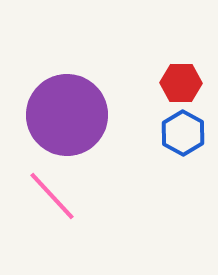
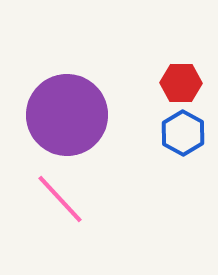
pink line: moved 8 px right, 3 px down
